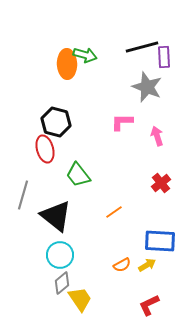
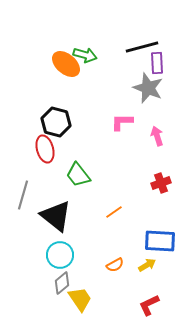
purple rectangle: moved 7 px left, 6 px down
orange ellipse: moved 1 px left; rotated 48 degrees counterclockwise
gray star: moved 1 px right, 1 px down
red cross: rotated 18 degrees clockwise
orange semicircle: moved 7 px left
